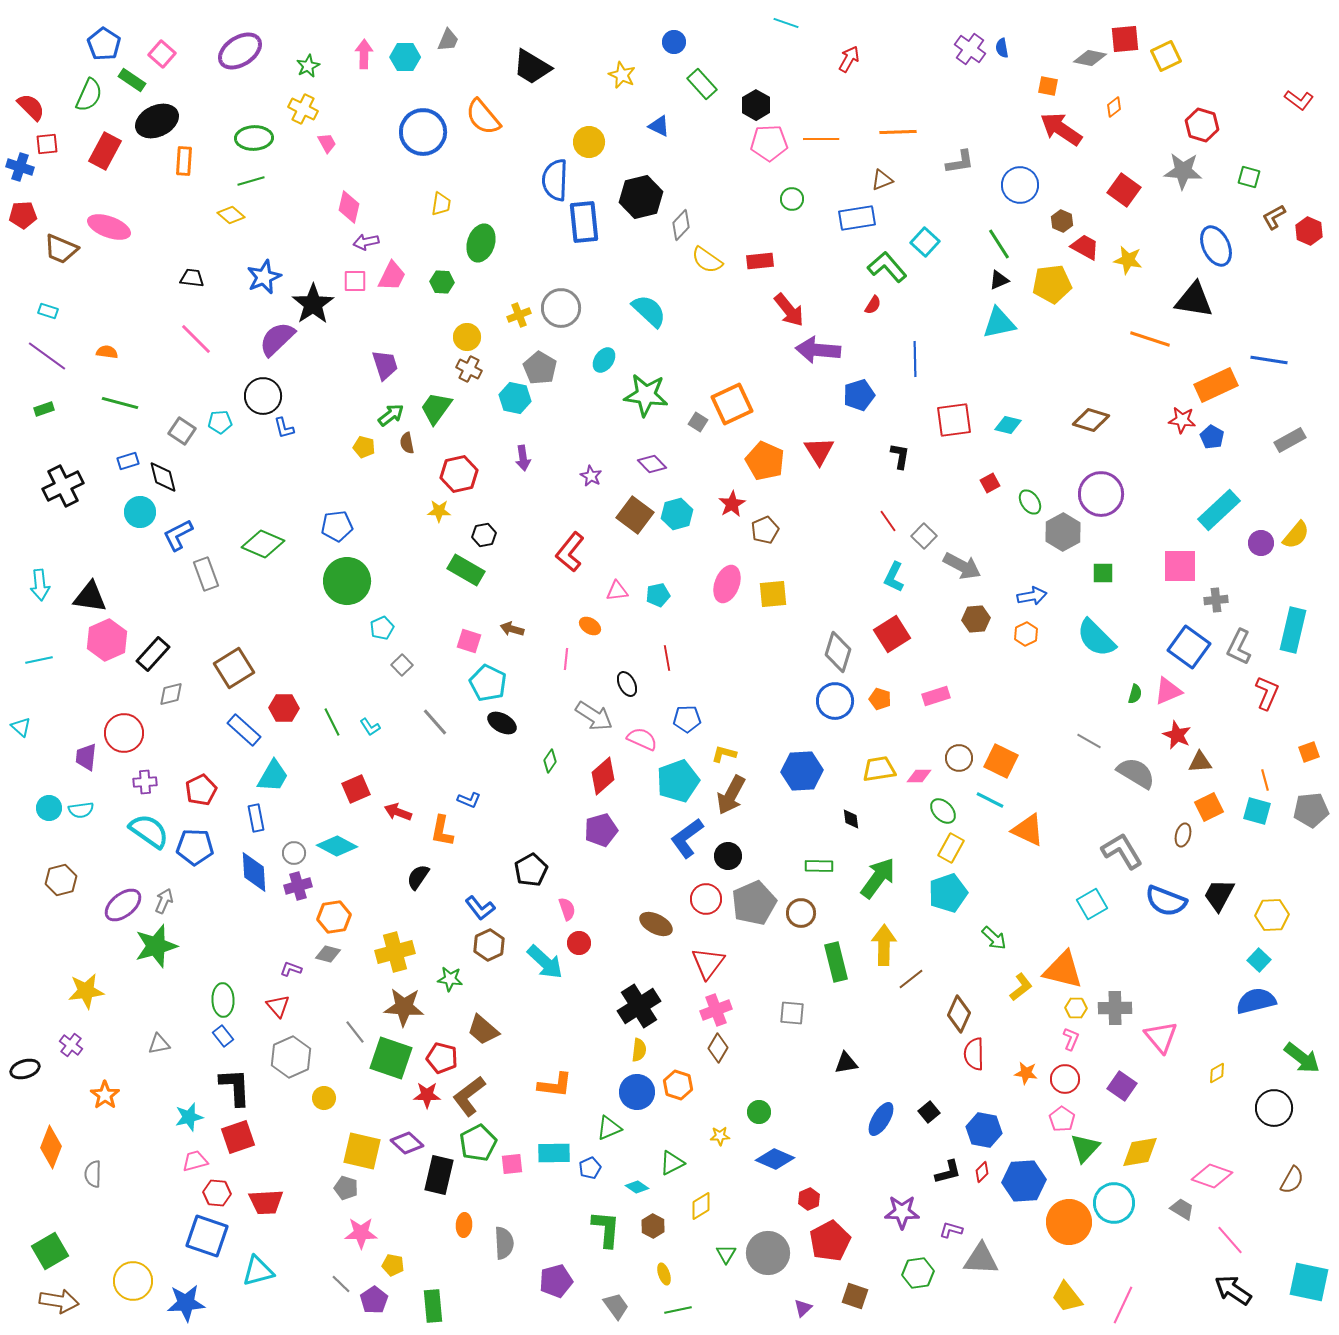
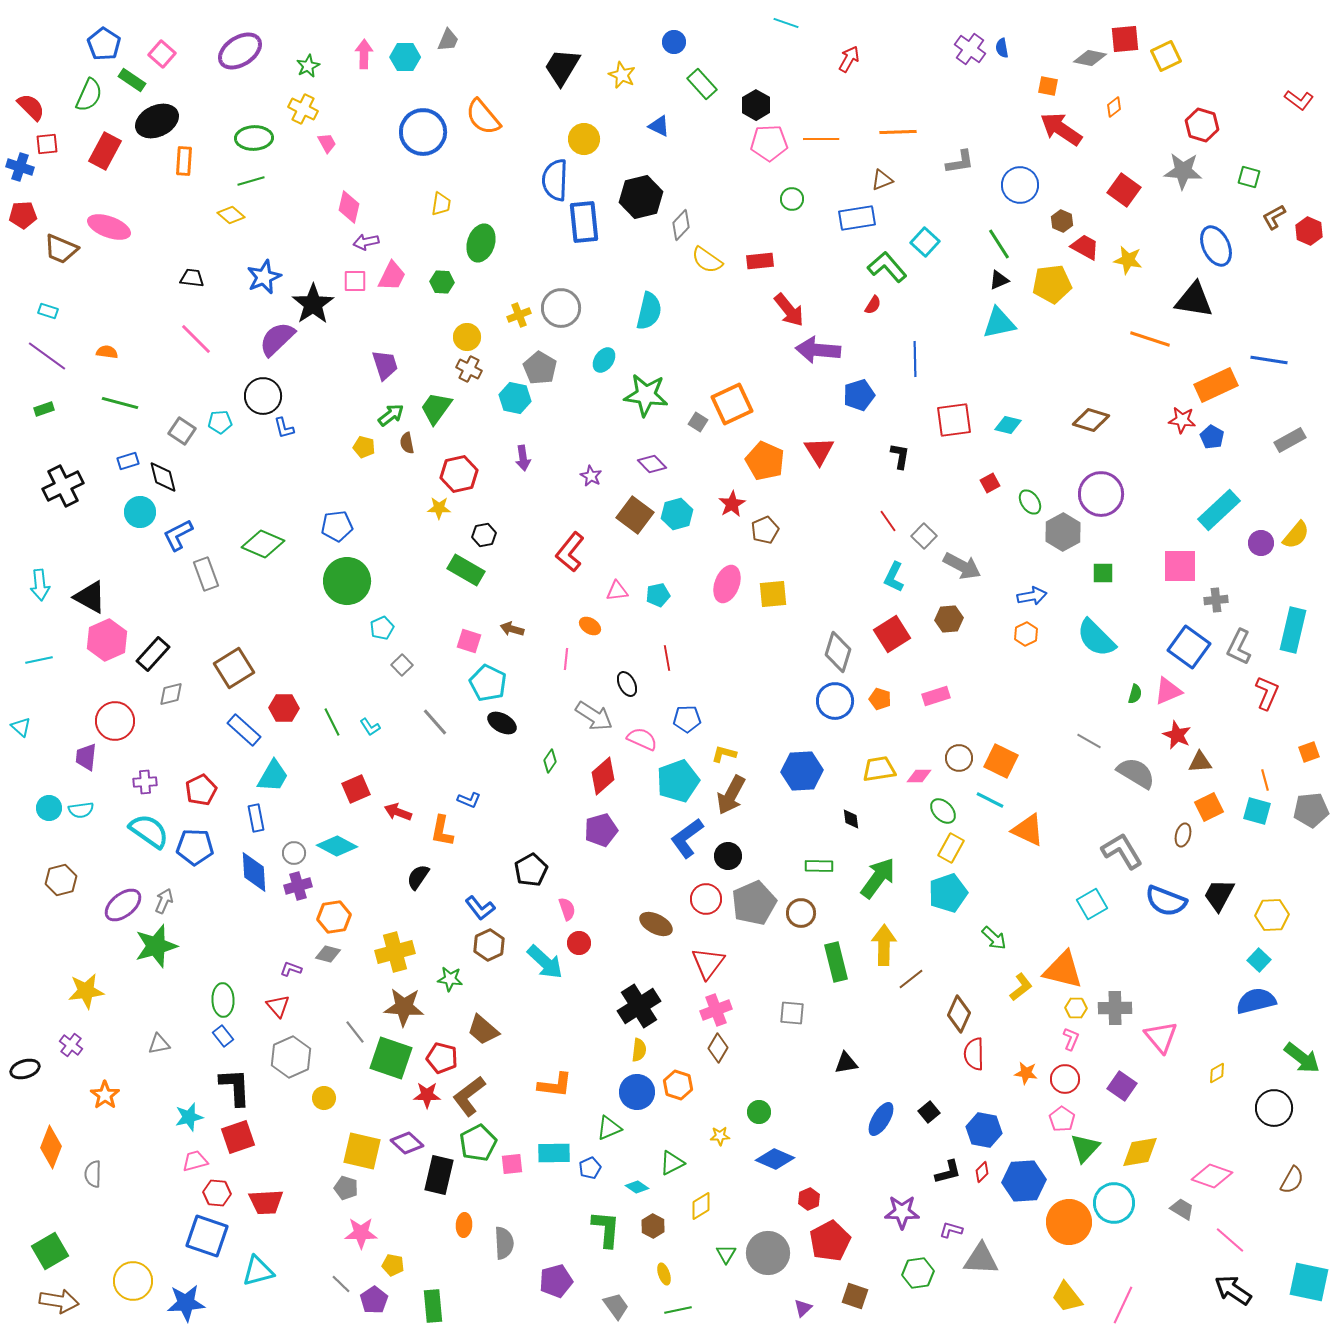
black trapezoid at (532, 67): moved 30 px right; rotated 90 degrees clockwise
yellow circle at (589, 142): moved 5 px left, 3 px up
cyan semicircle at (649, 311): rotated 60 degrees clockwise
yellow star at (439, 511): moved 3 px up
black triangle at (90, 597): rotated 21 degrees clockwise
brown hexagon at (976, 619): moved 27 px left
red circle at (124, 733): moved 9 px left, 12 px up
pink line at (1230, 1240): rotated 8 degrees counterclockwise
